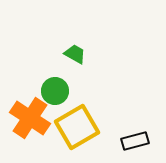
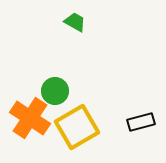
green trapezoid: moved 32 px up
black rectangle: moved 6 px right, 19 px up
